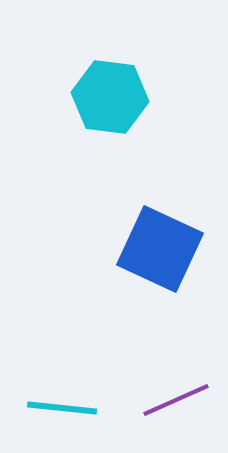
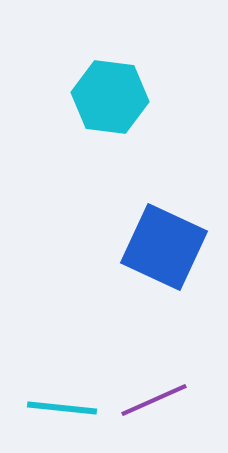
blue square: moved 4 px right, 2 px up
purple line: moved 22 px left
